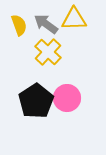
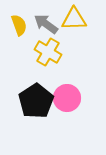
yellow cross: rotated 12 degrees counterclockwise
